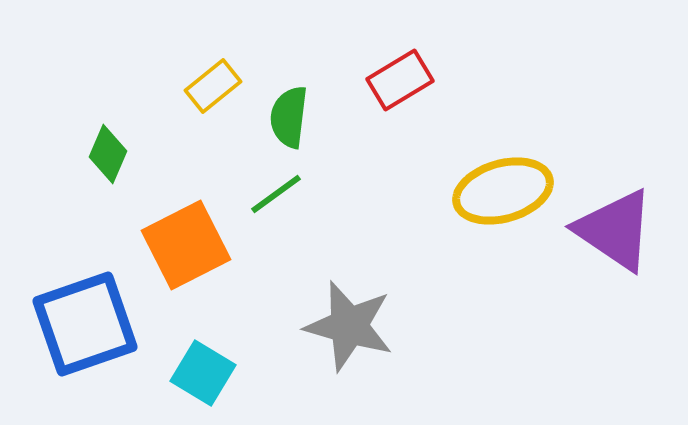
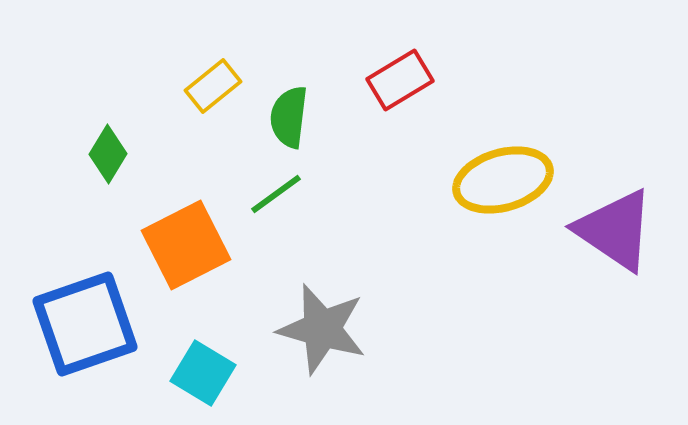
green diamond: rotated 8 degrees clockwise
yellow ellipse: moved 11 px up
gray star: moved 27 px left, 3 px down
